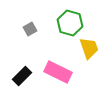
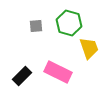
green hexagon: moved 1 px left
gray square: moved 6 px right, 3 px up; rotated 24 degrees clockwise
